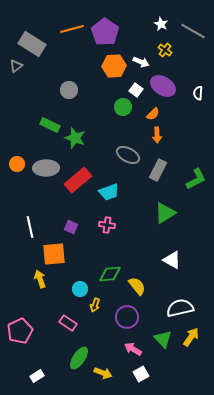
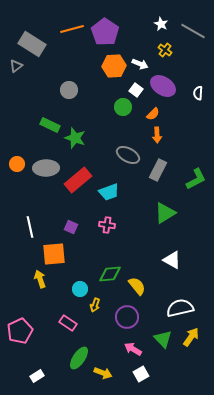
white arrow at (141, 62): moved 1 px left, 2 px down
